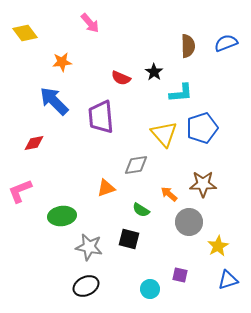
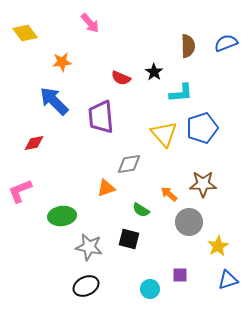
gray diamond: moved 7 px left, 1 px up
purple square: rotated 14 degrees counterclockwise
